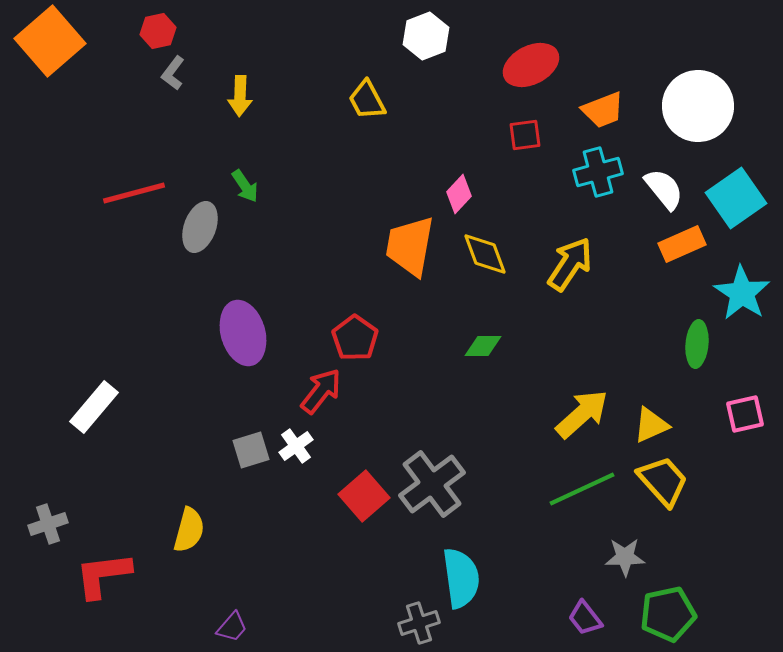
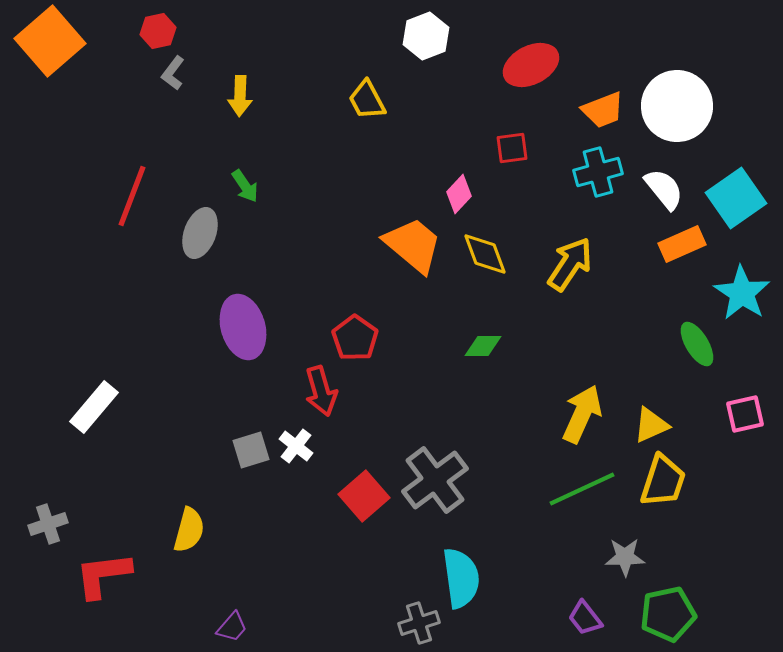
white circle at (698, 106): moved 21 px left
red square at (525, 135): moved 13 px left, 13 px down
red line at (134, 193): moved 2 px left, 3 px down; rotated 54 degrees counterclockwise
gray ellipse at (200, 227): moved 6 px down
orange trapezoid at (410, 246): moved 3 px right, 1 px up; rotated 120 degrees clockwise
purple ellipse at (243, 333): moved 6 px up
green ellipse at (697, 344): rotated 36 degrees counterclockwise
red arrow at (321, 391): rotated 126 degrees clockwise
yellow arrow at (582, 414): rotated 24 degrees counterclockwise
white cross at (296, 446): rotated 16 degrees counterclockwise
yellow trapezoid at (663, 481): rotated 60 degrees clockwise
gray cross at (432, 484): moved 3 px right, 4 px up
